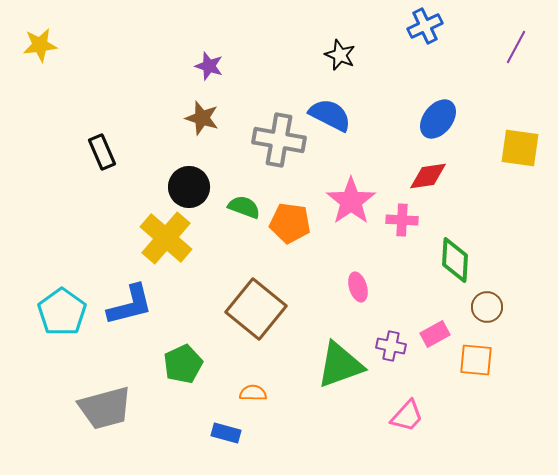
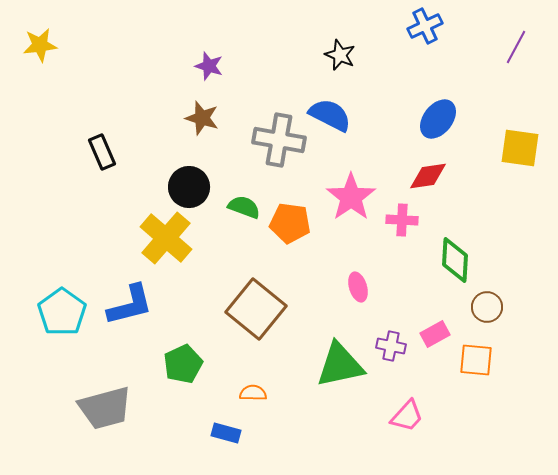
pink star: moved 4 px up
green triangle: rotated 8 degrees clockwise
